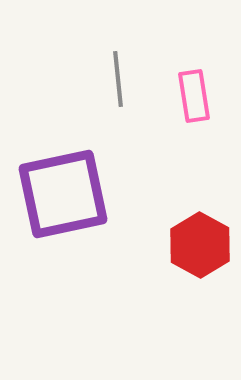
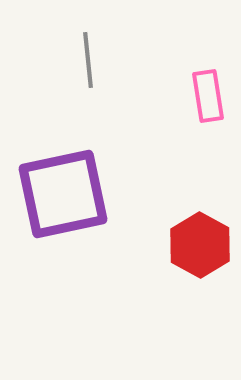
gray line: moved 30 px left, 19 px up
pink rectangle: moved 14 px right
